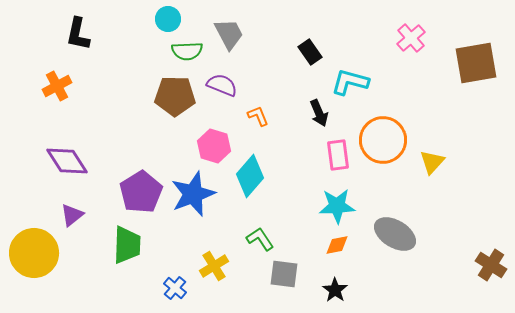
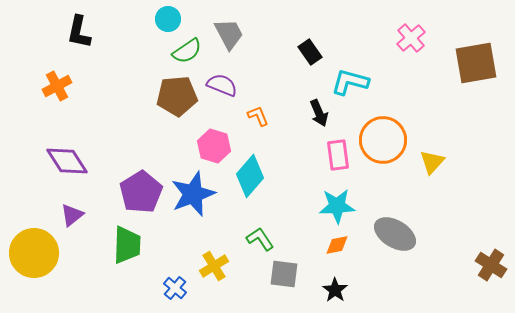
black L-shape: moved 1 px right, 2 px up
green semicircle: rotated 32 degrees counterclockwise
brown pentagon: moved 2 px right; rotated 6 degrees counterclockwise
